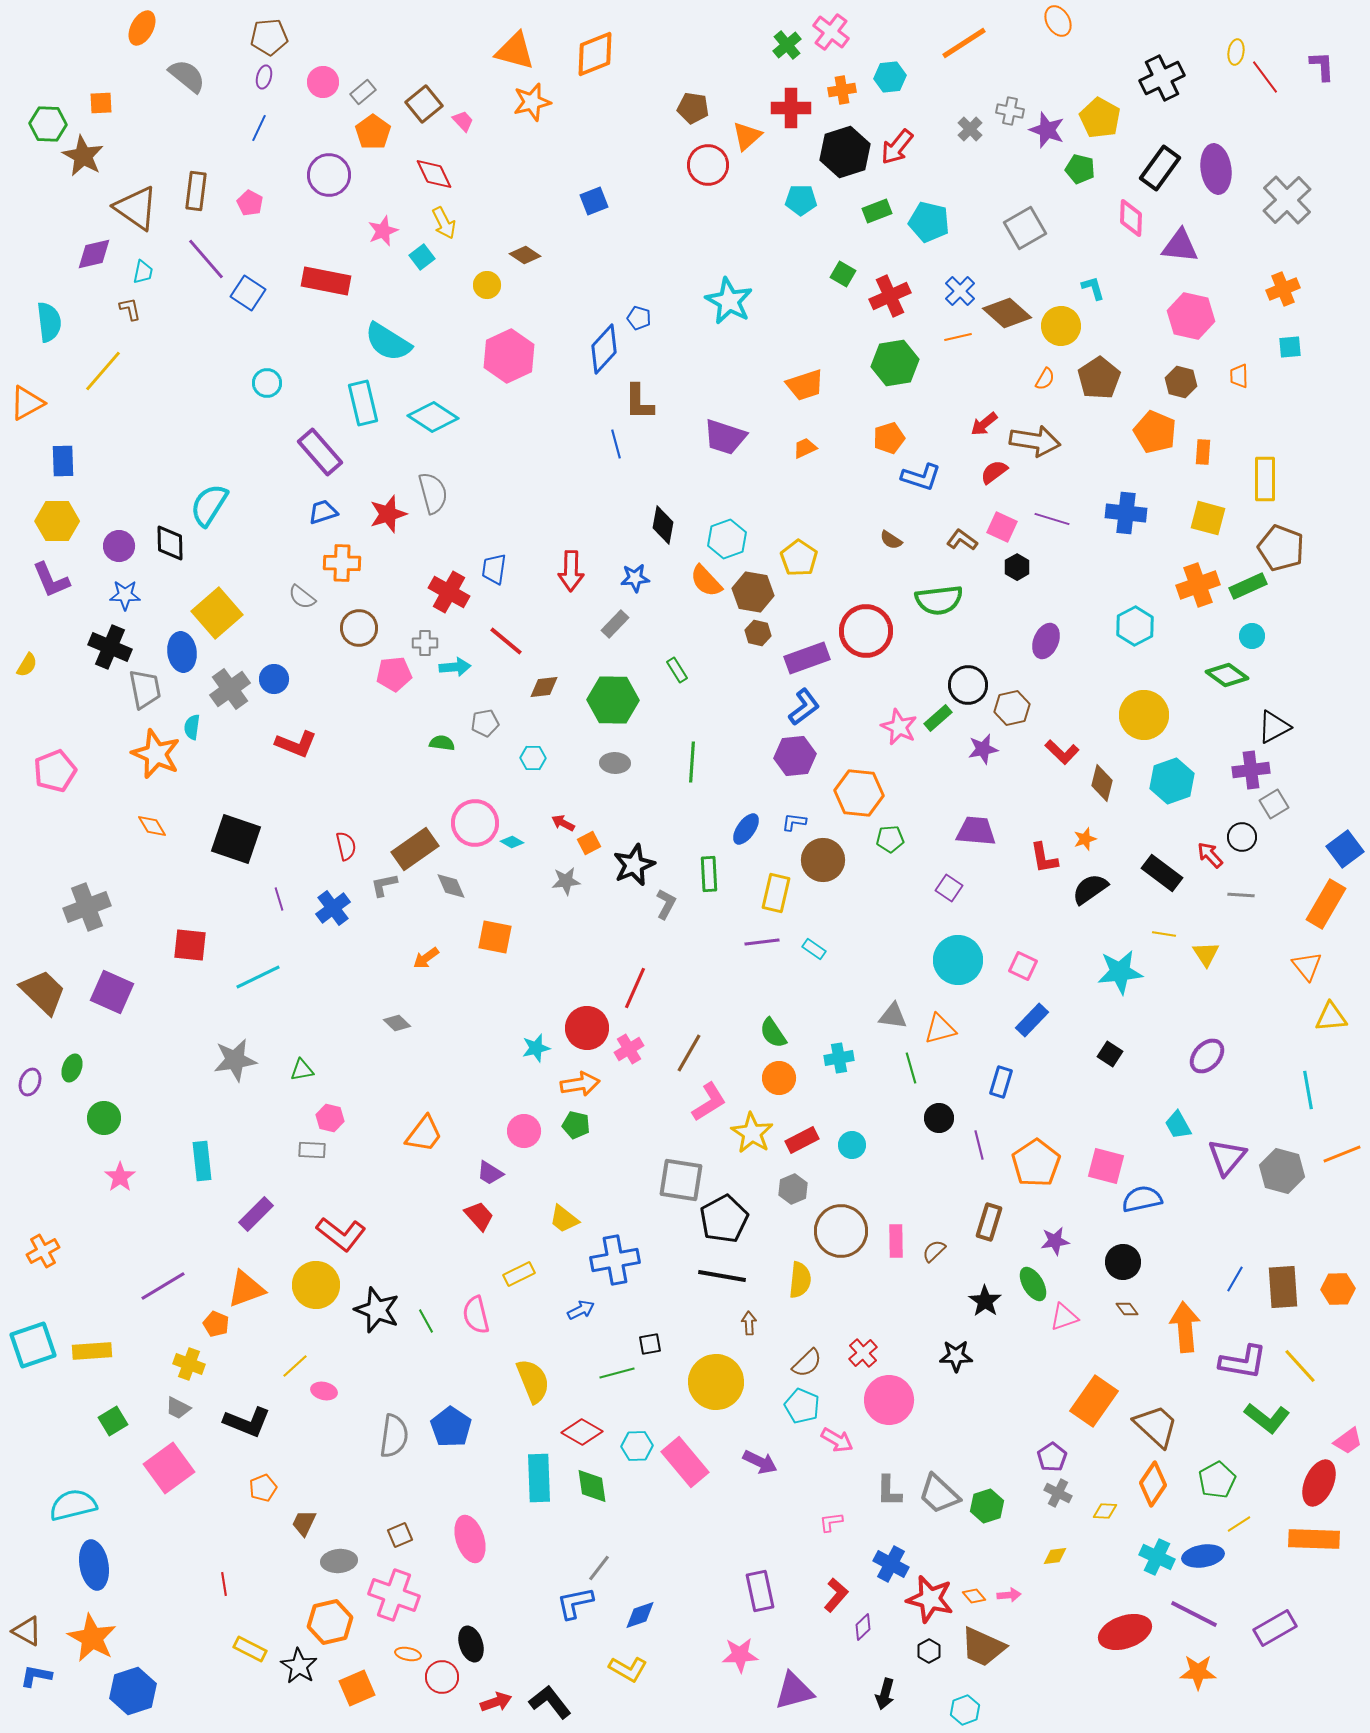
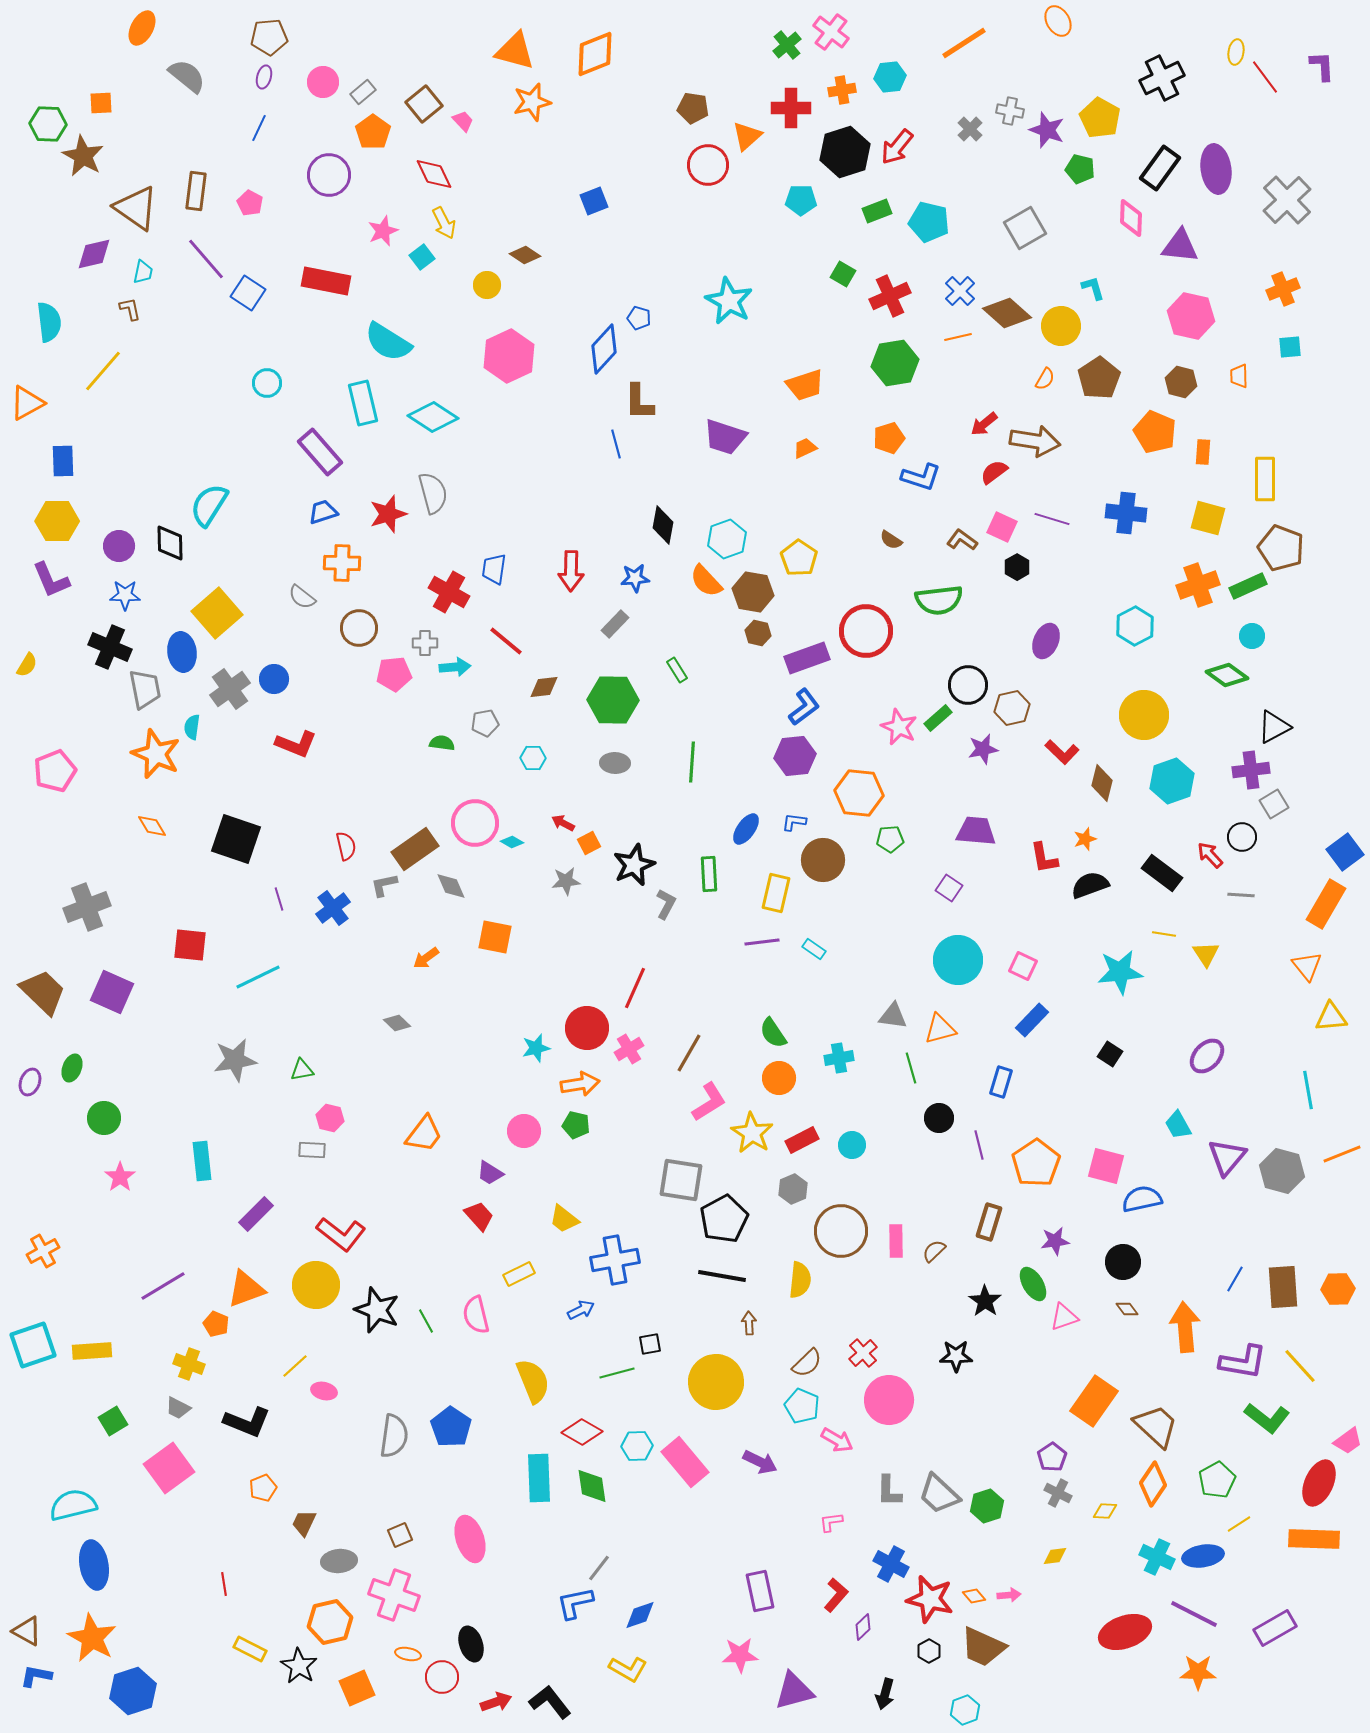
blue square at (1345, 849): moved 3 px down
black semicircle at (1090, 889): moved 4 px up; rotated 15 degrees clockwise
